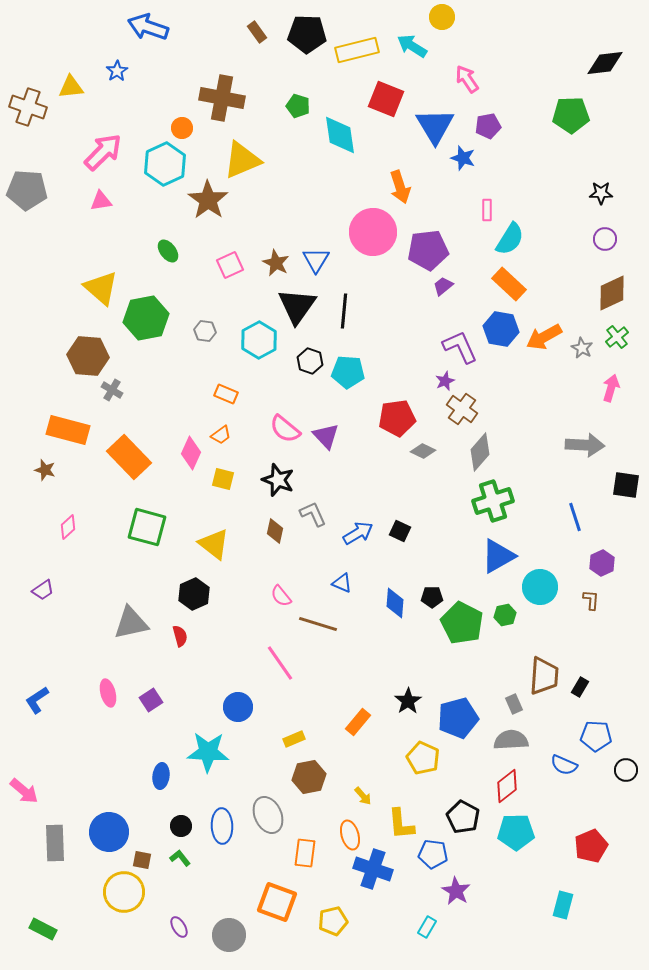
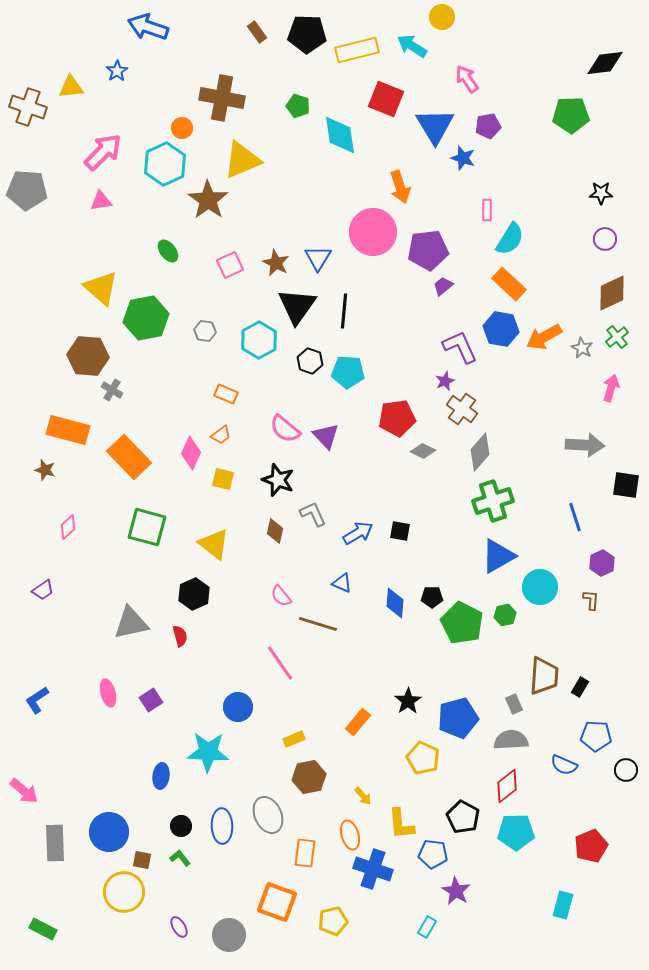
blue triangle at (316, 260): moved 2 px right, 2 px up
black square at (400, 531): rotated 15 degrees counterclockwise
